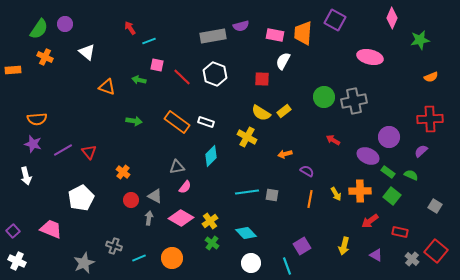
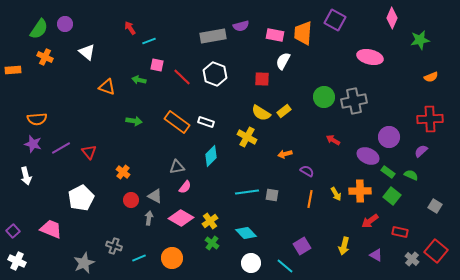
purple line at (63, 150): moved 2 px left, 2 px up
cyan line at (287, 266): moved 2 px left; rotated 30 degrees counterclockwise
